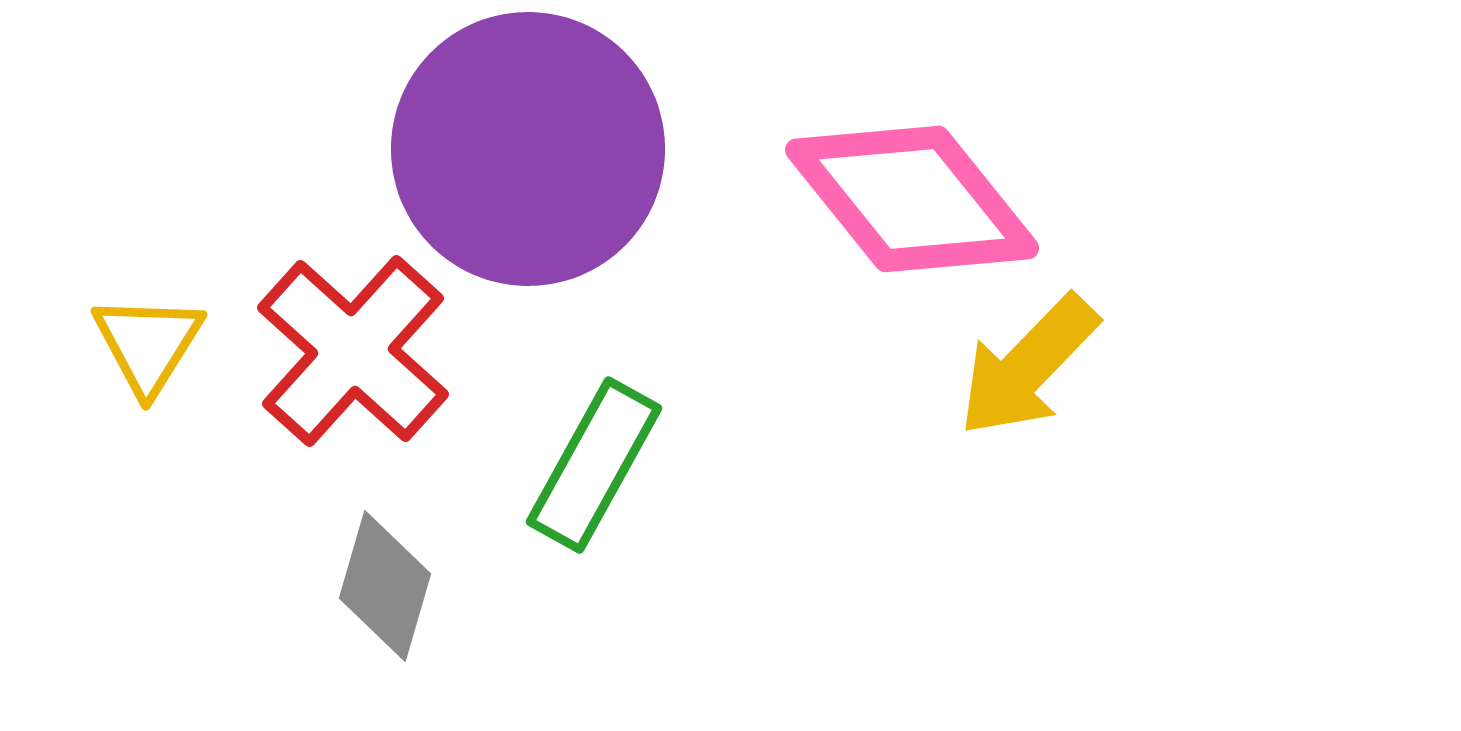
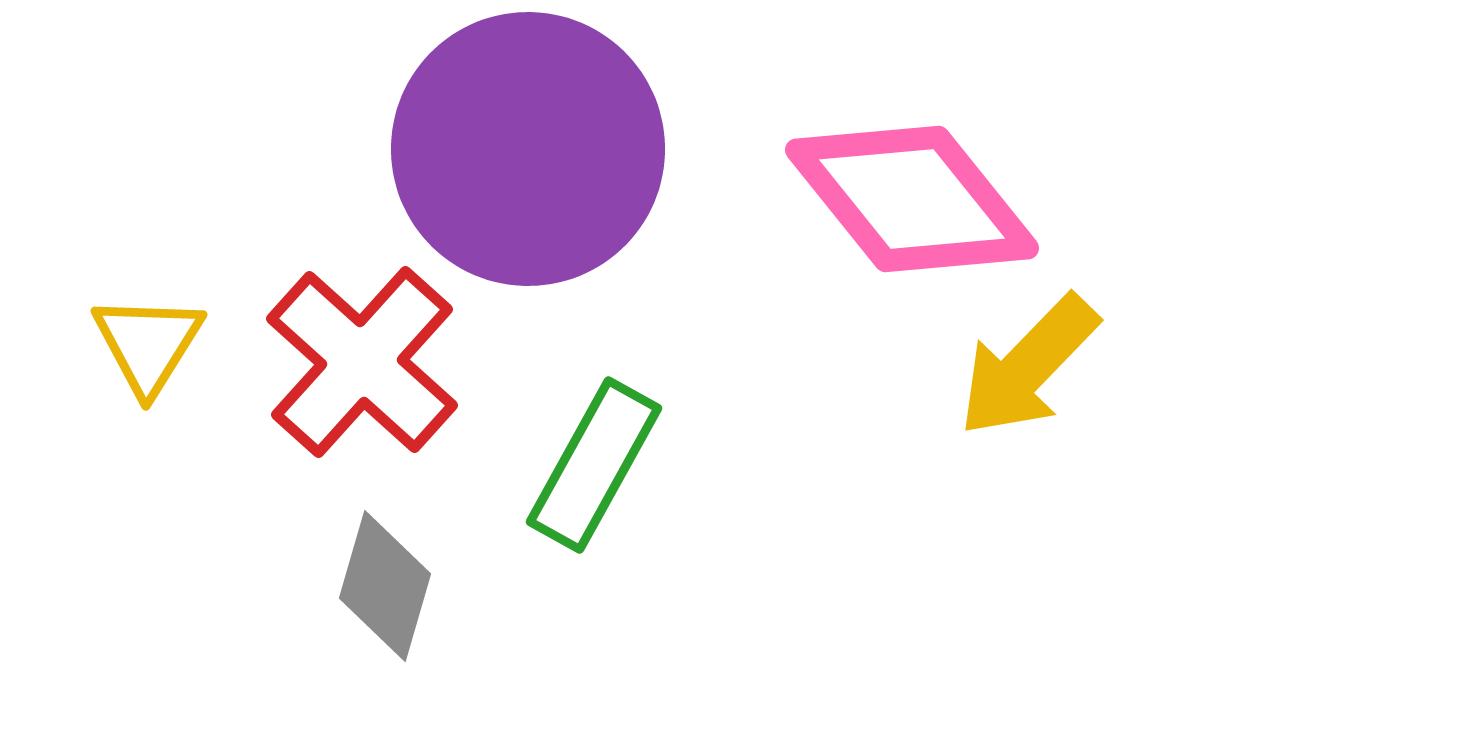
red cross: moved 9 px right, 11 px down
